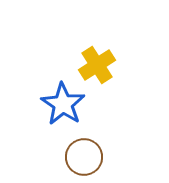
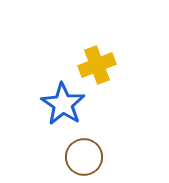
yellow cross: rotated 12 degrees clockwise
